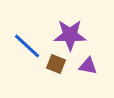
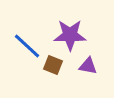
brown square: moved 3 px left, 1 px down
